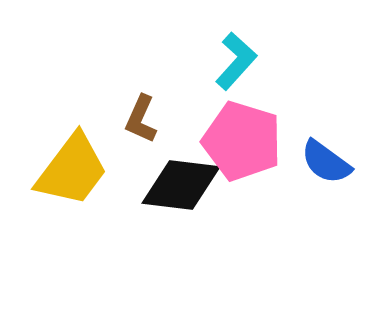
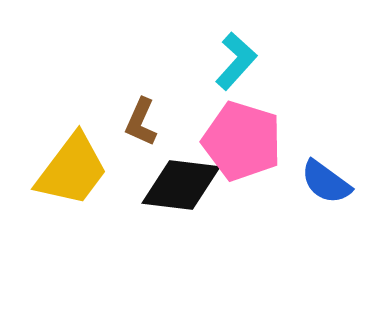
brown L-shape: moved 3 px down
blue semicircle: moved 20 px down
